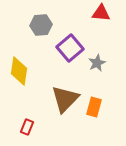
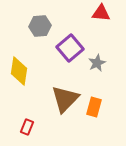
gray hexagon: moved 1 px left, 1 px down
